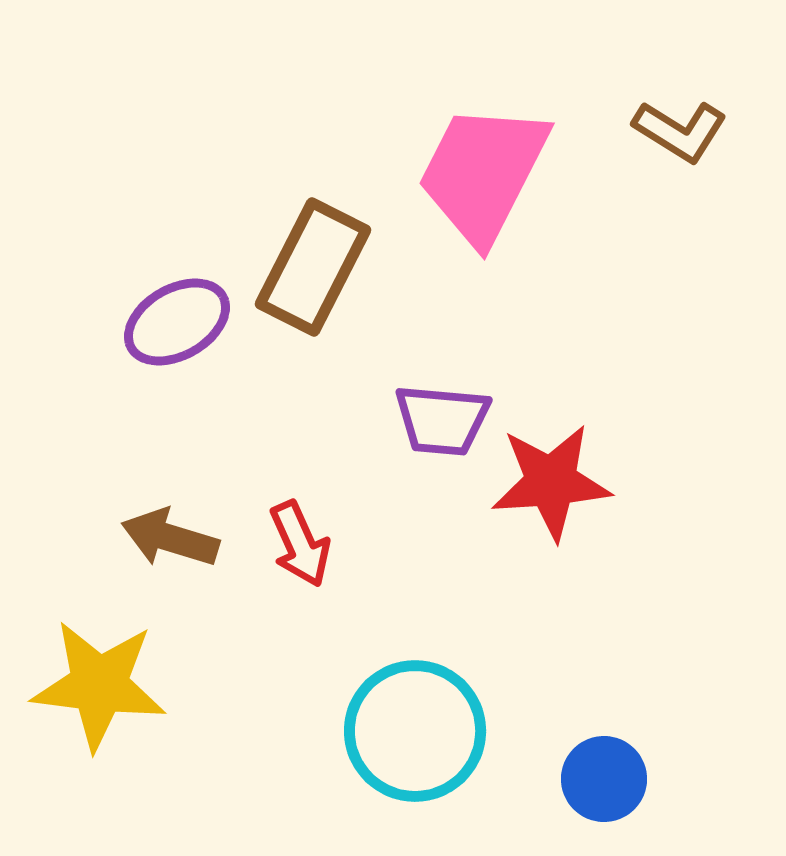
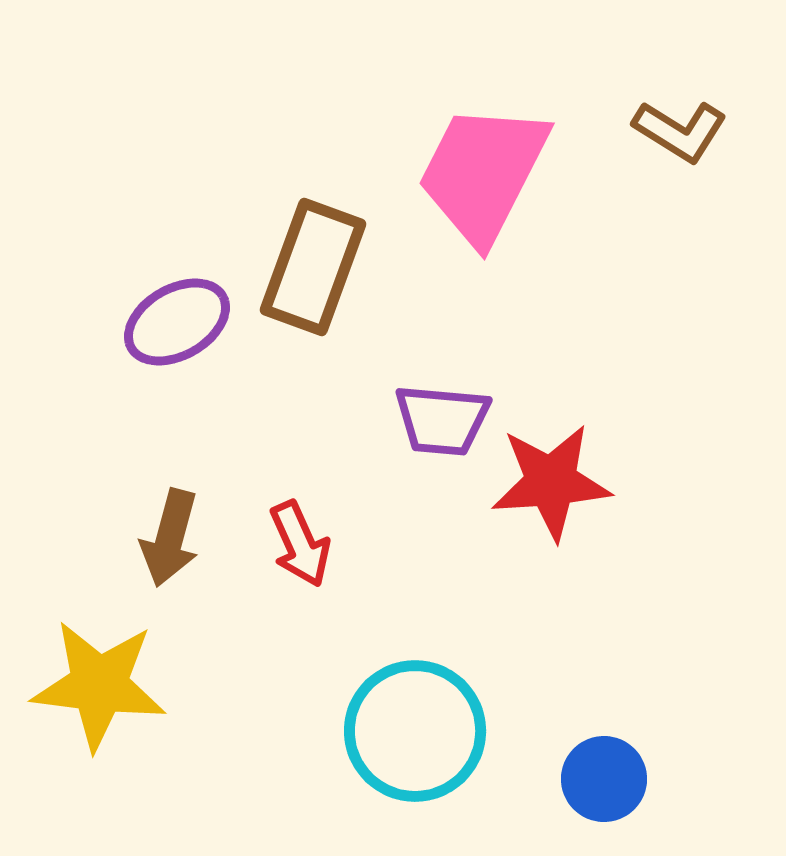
brown rectangle: rotated 7 degrees counterclockwise
brown arrow: rotated 92 degrees counterclockwise
